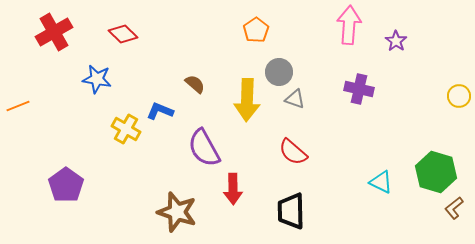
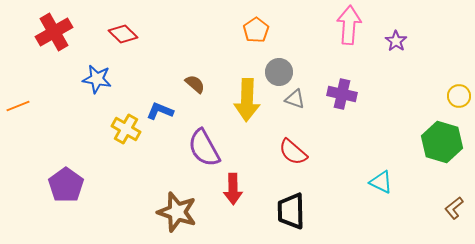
purple cross: moved 17 px left, 5 px down
green hexagon: moved 6 px right, 30 px up
